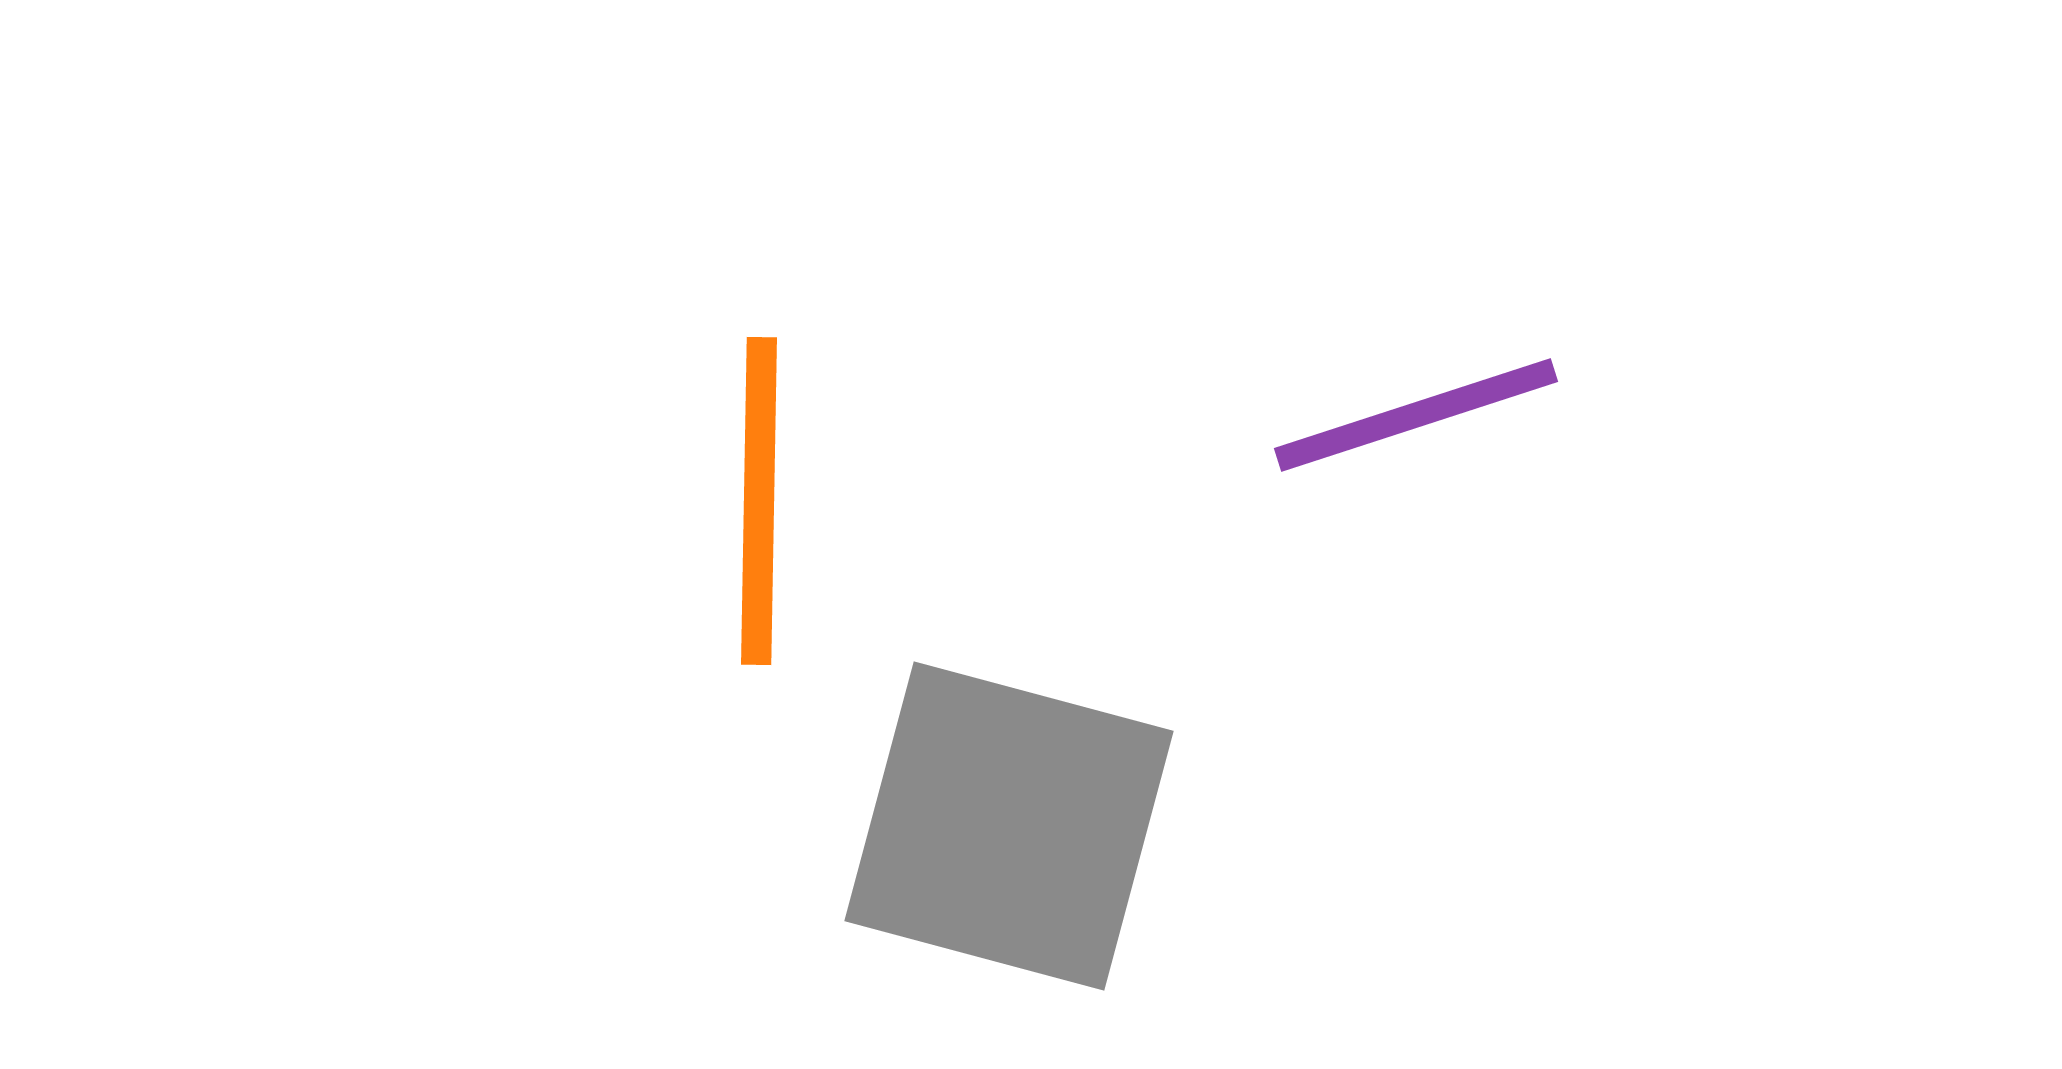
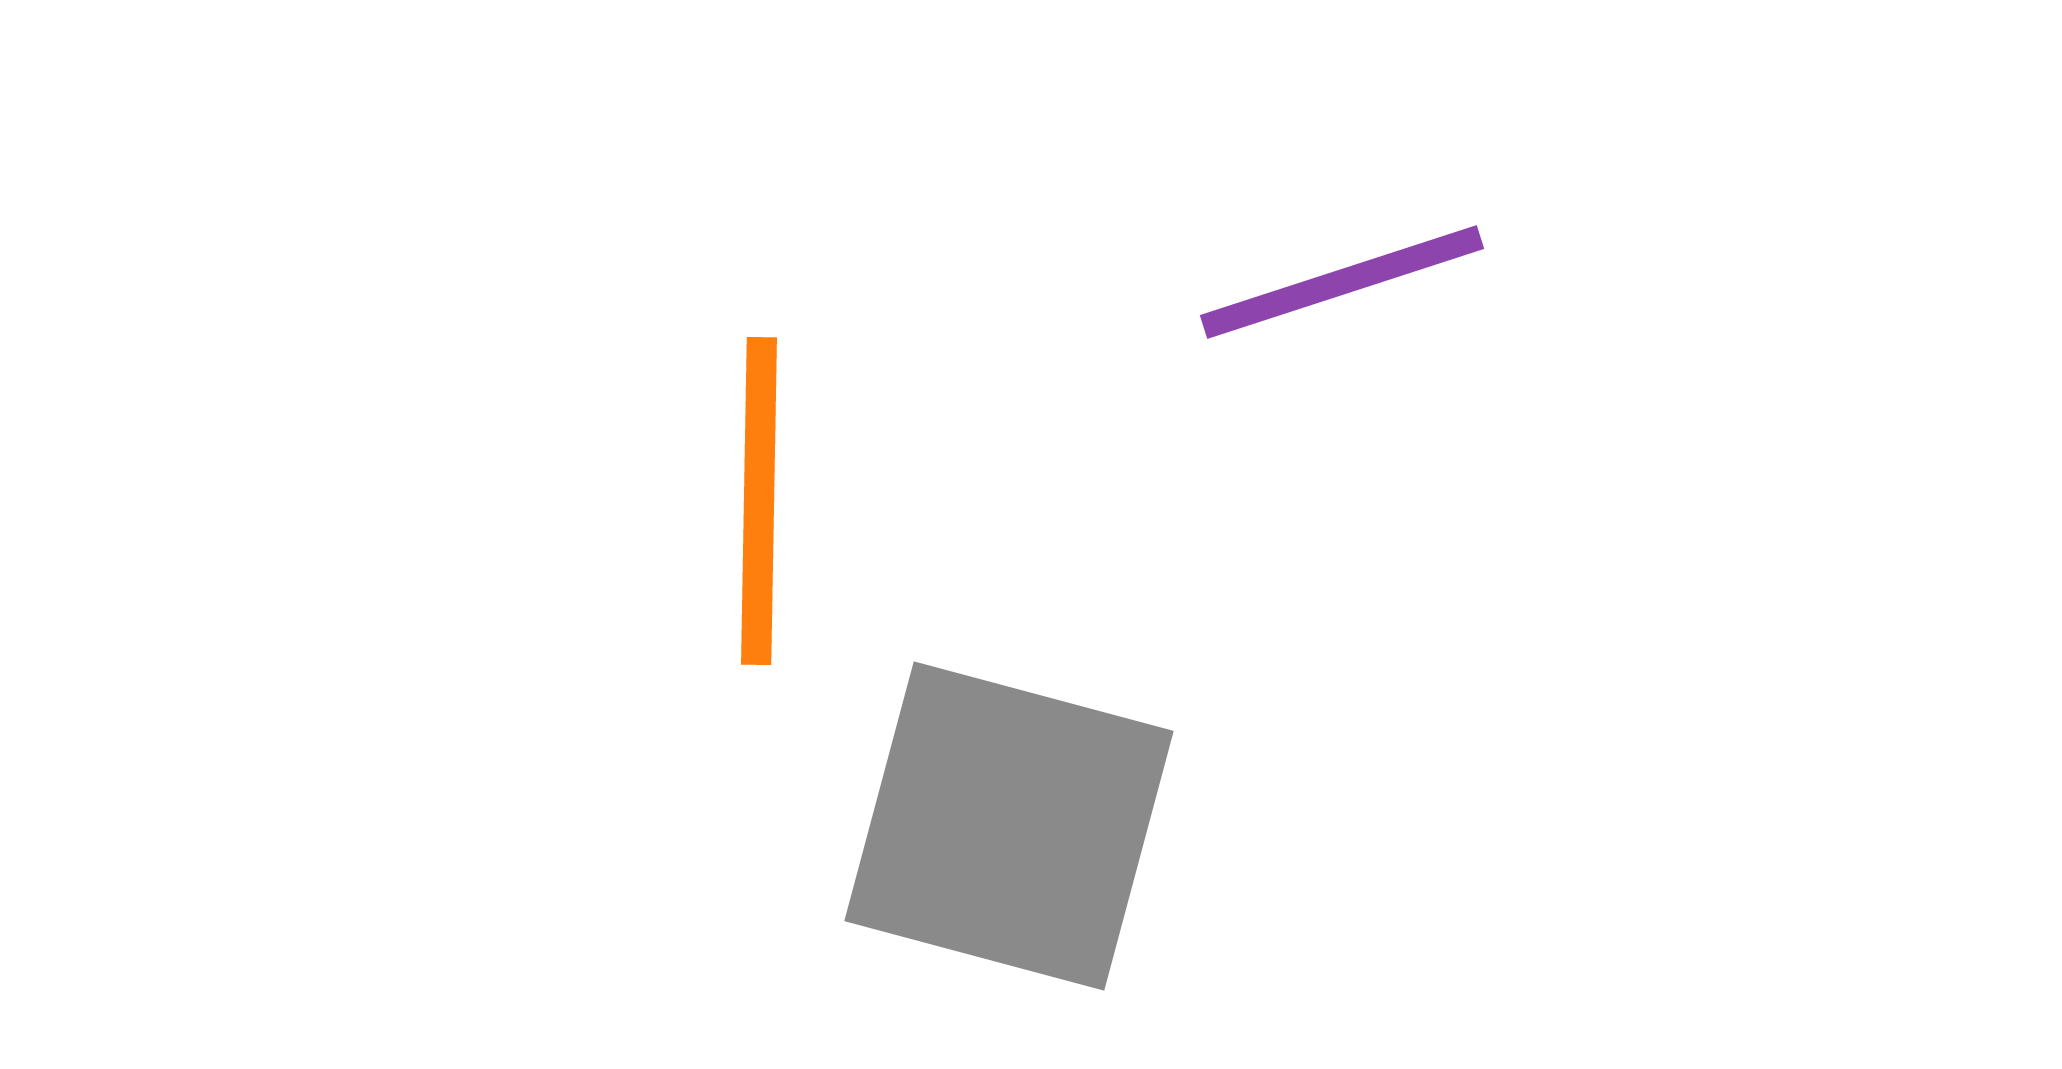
purple line: moved 74 px left, 133 px up
